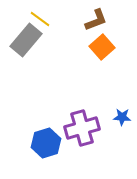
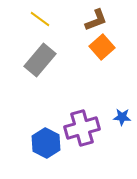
gray rectangle: moved 14 px right, 20 px down
blue hexagon: rotated 16 degrees counterclockwise
